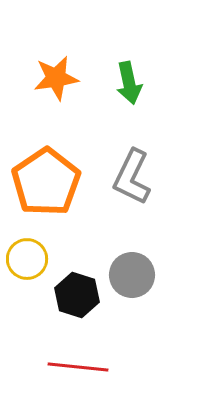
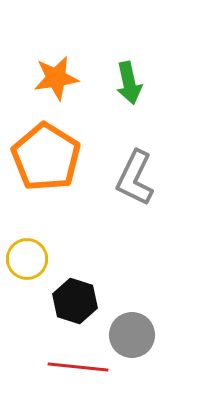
gray L-shape: moved 3 px right, 1 px down
orange pentagon: moved 25 px up; rotated 6 degrees counterclockwise
gray circle: moved 60 px down
black hexagon: moved 2 px left, 6 px down
